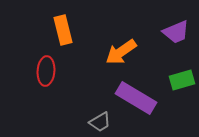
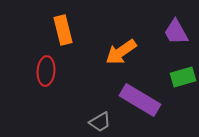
purple trapezoid: rotated 84 degrees clockwise
green rectangle: moved 1 px right, 3 px up
purple rectangle: moved 4 px right, 2 px down
